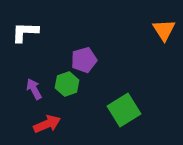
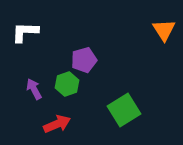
red arrow: moved 10 px right
